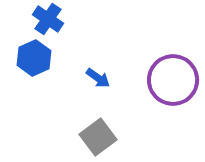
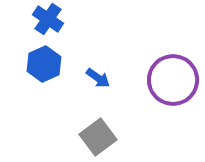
blue hexagon: moved 10 px right, 6 px down
